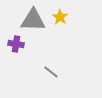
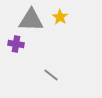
gray triangle: moved 2 px left
gray line: moved 3 px down
